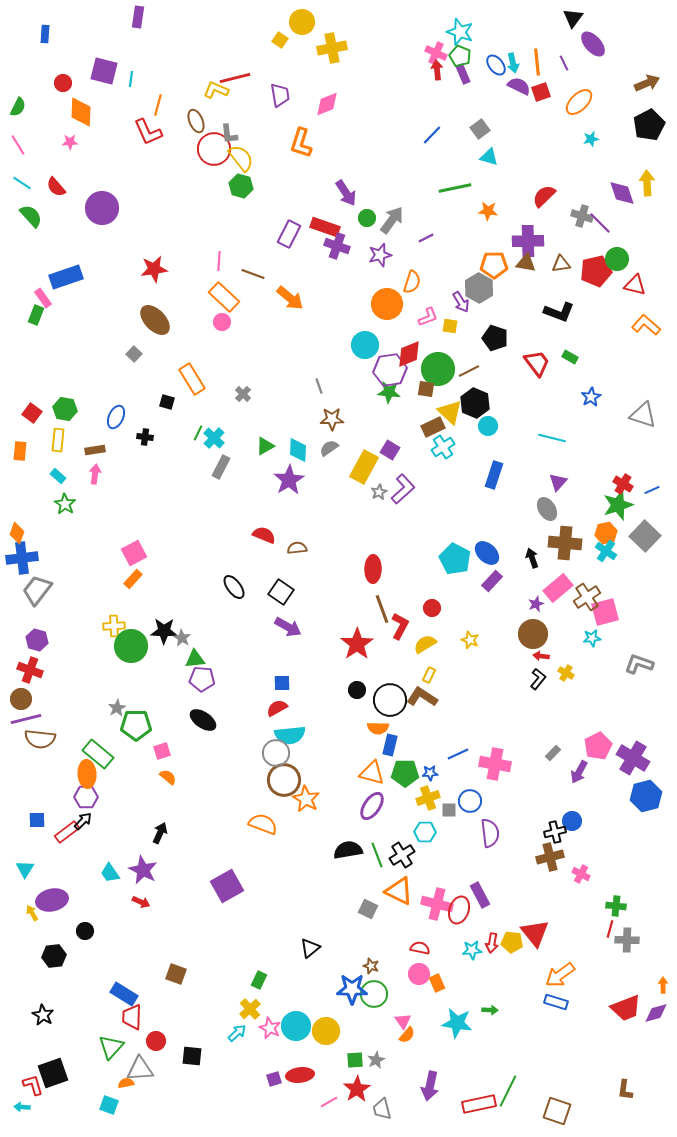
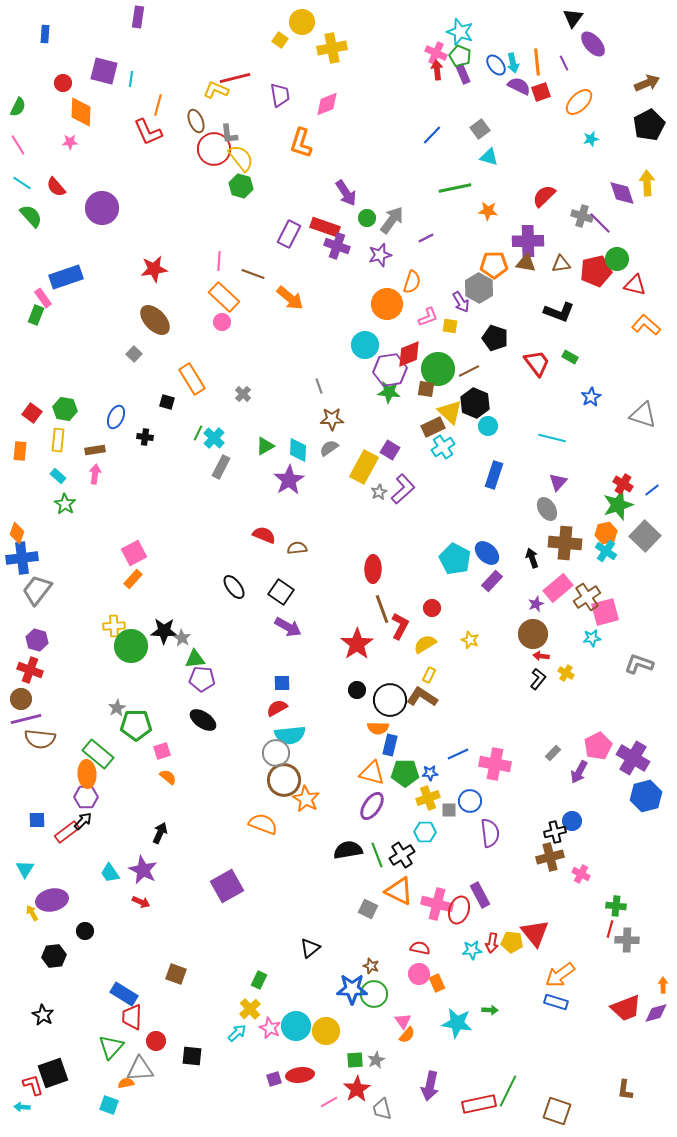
blue line at (652, 490): rotated 14 degrees counterclockwise
